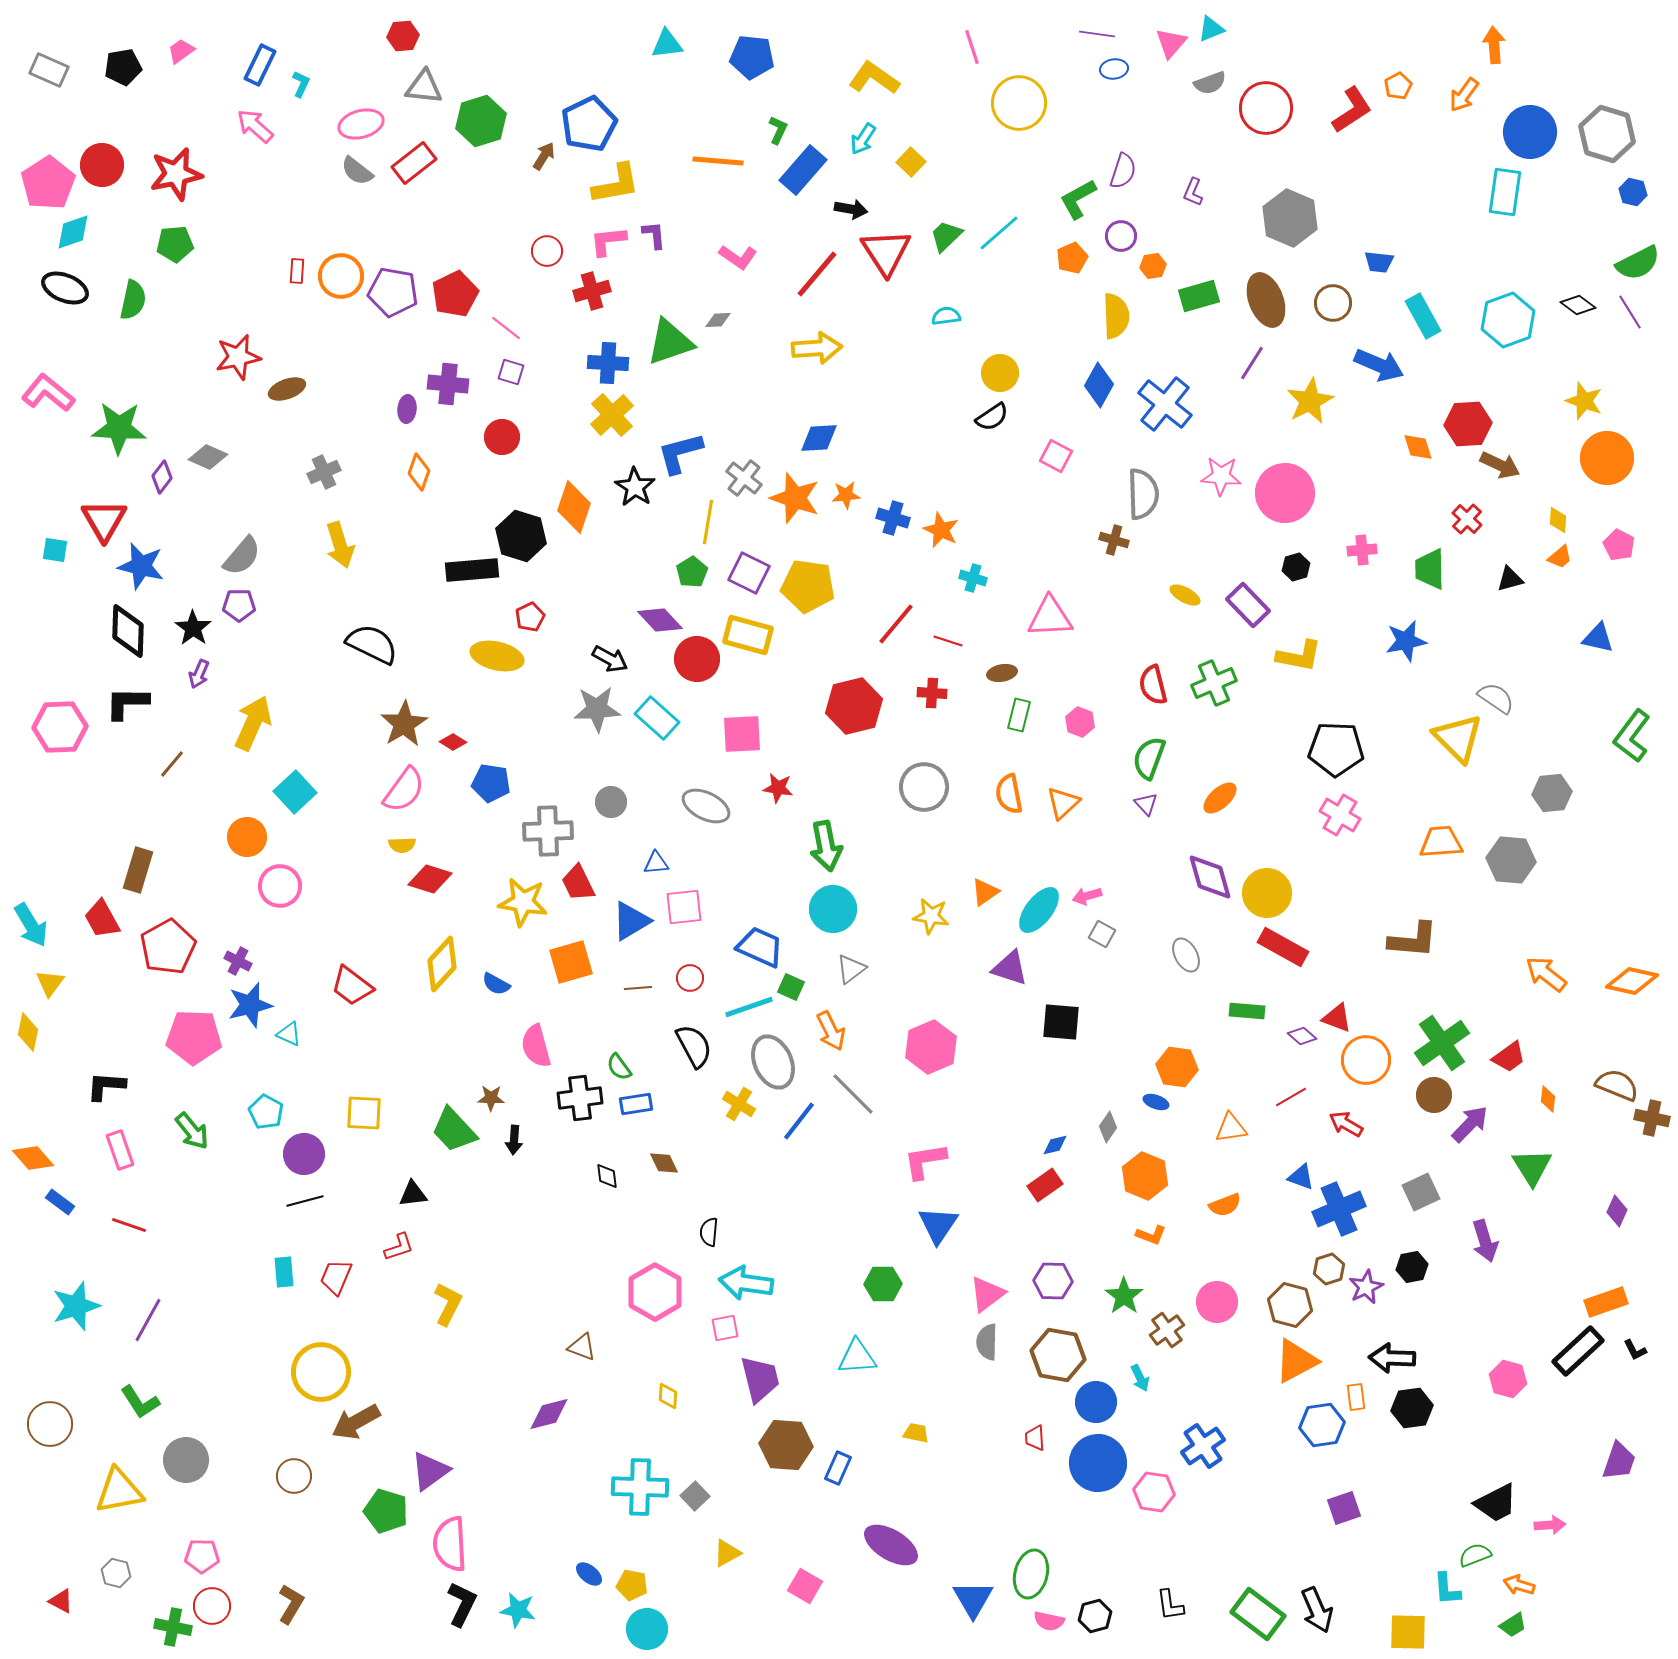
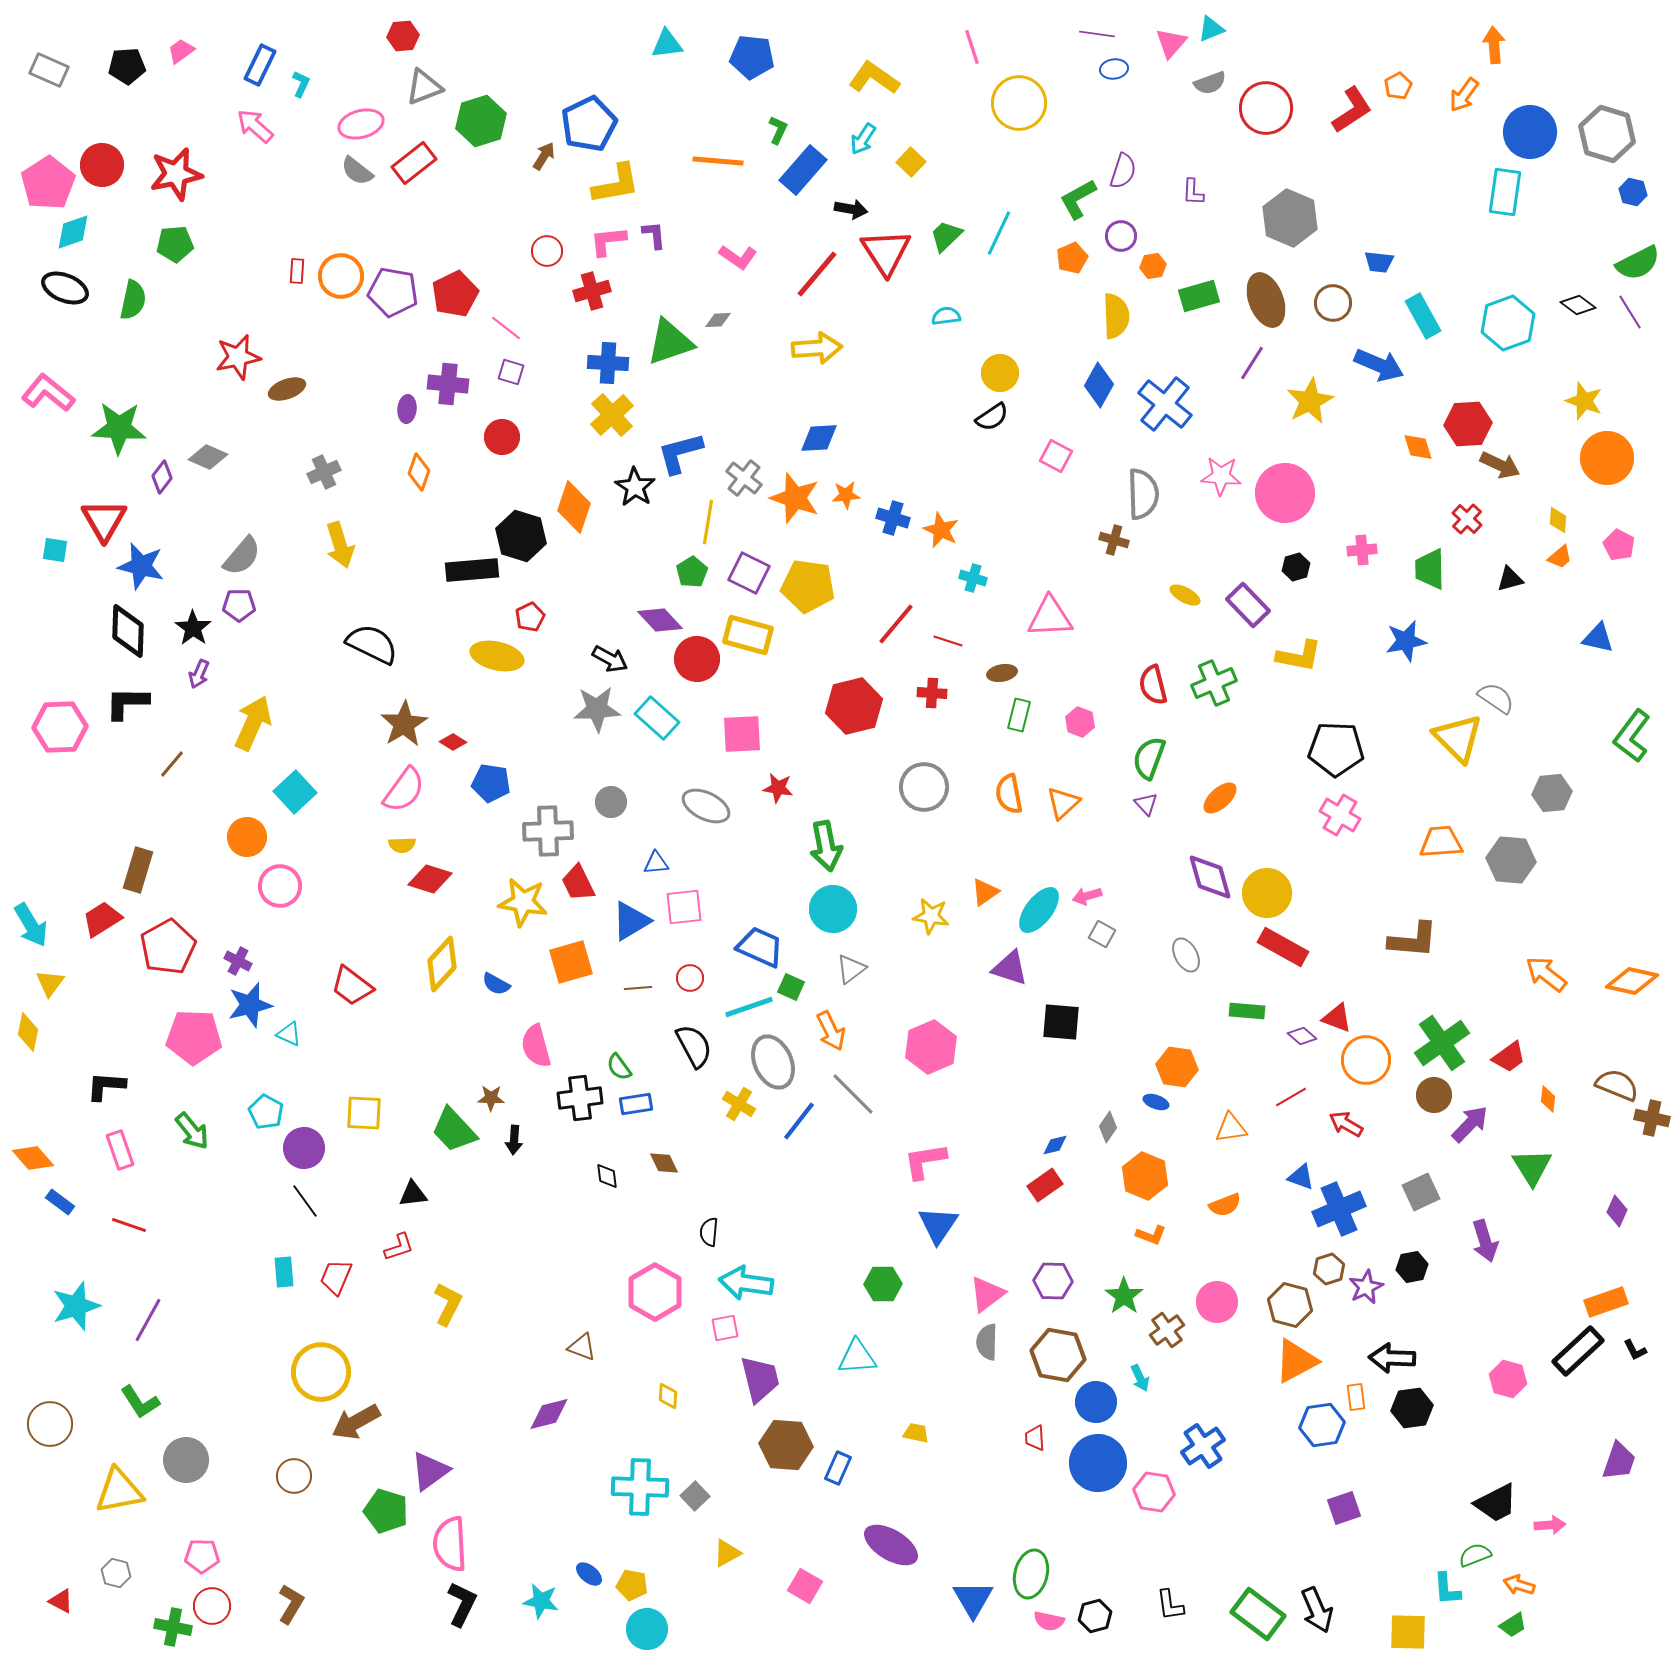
black pentagon at (123, 67): moved 4 px right, 1 px up; rotated 6 degrees clockwise
gray triangle at (424, 87): rotated 27 degrees counterclockwise
purple L-shape at (1193, 192): rotated 20 degrees counterclockwise
cyan line at (999, 233): rotated 24 degrees counterclockwise
cyan hexagon at (1508, 320): moved 3 px down
red trapezoid at (102, 919): rotated 87 degrees clockwise
purple circle at (304, 1154): moved 6 px up
black line at (305, 1201): rotated 69 degrees clockwise
cyan star at (518, 1610): moved 23 px right, 9 px up
